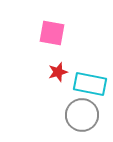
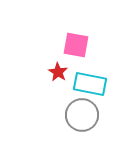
pink square: moved 24 px right, 12 px down
red star: rotated 24 degrees counterclockwise
